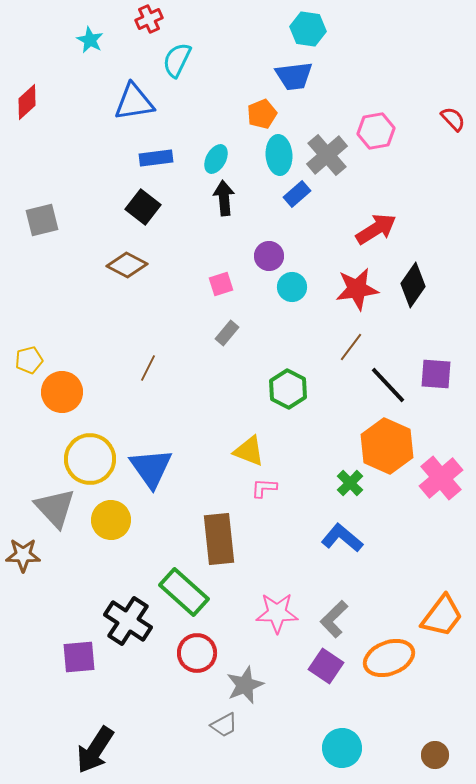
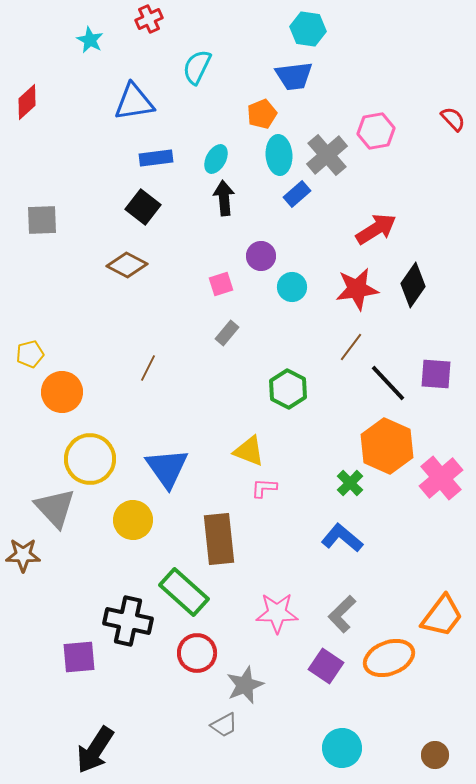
cyan semicircle at (177, 60): moved 20 px right, 7 px down
gray square at (42, 220): rotated 12 degrees clockwise
purple circle at (269, 256): moved 8 px left
yellow pentagon at (29, 360): moved 1 px right, 6 px up
black line at (388, 385): moved 2 px up
blue triangle at (151, 468): moved 16 px right
yellow circle at (111, 520): moved 22 px right
gray L-shape at (334, 619): moved 8 px right, 5 px up
black cross at (128, 621): rotated 21 degrees counterclockwise
